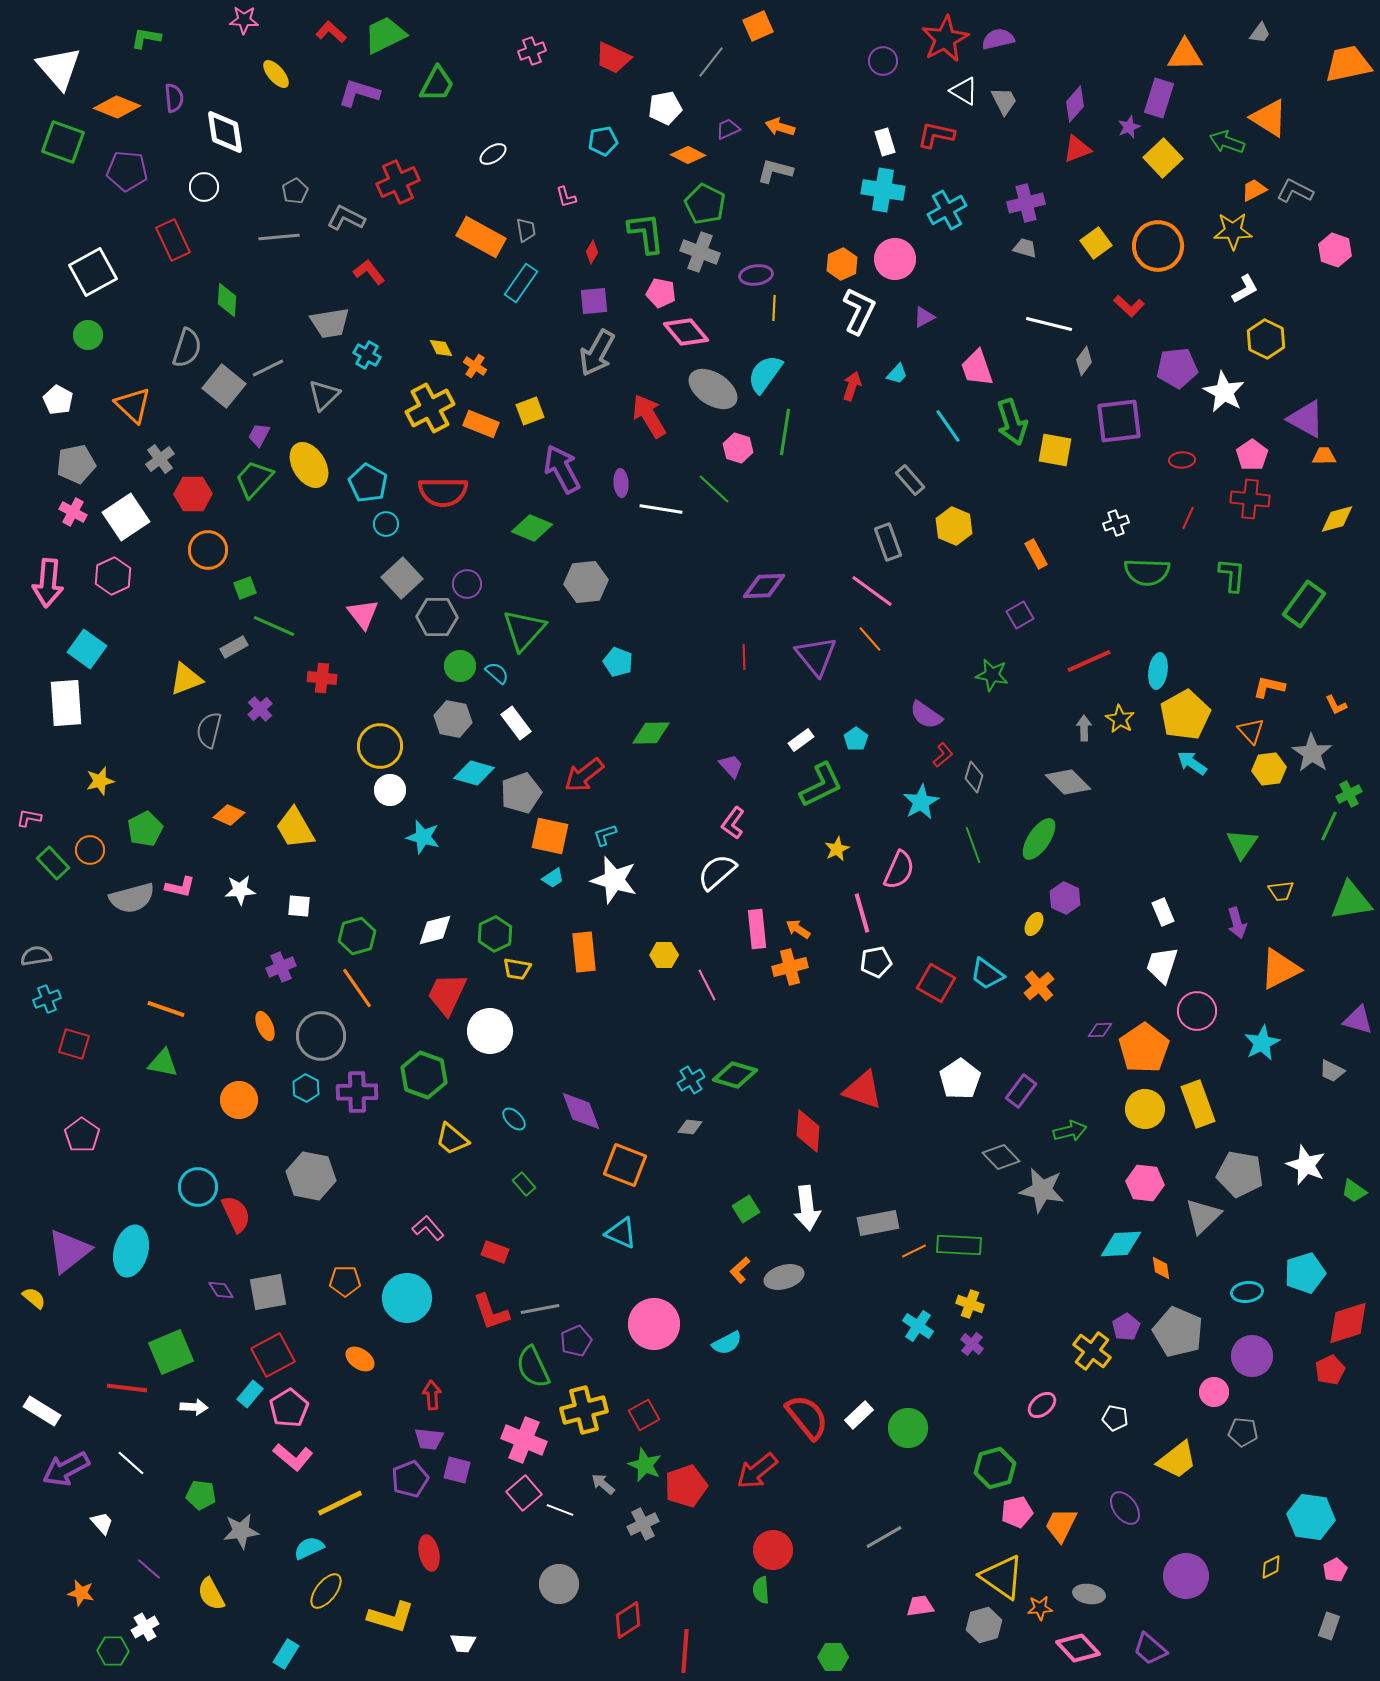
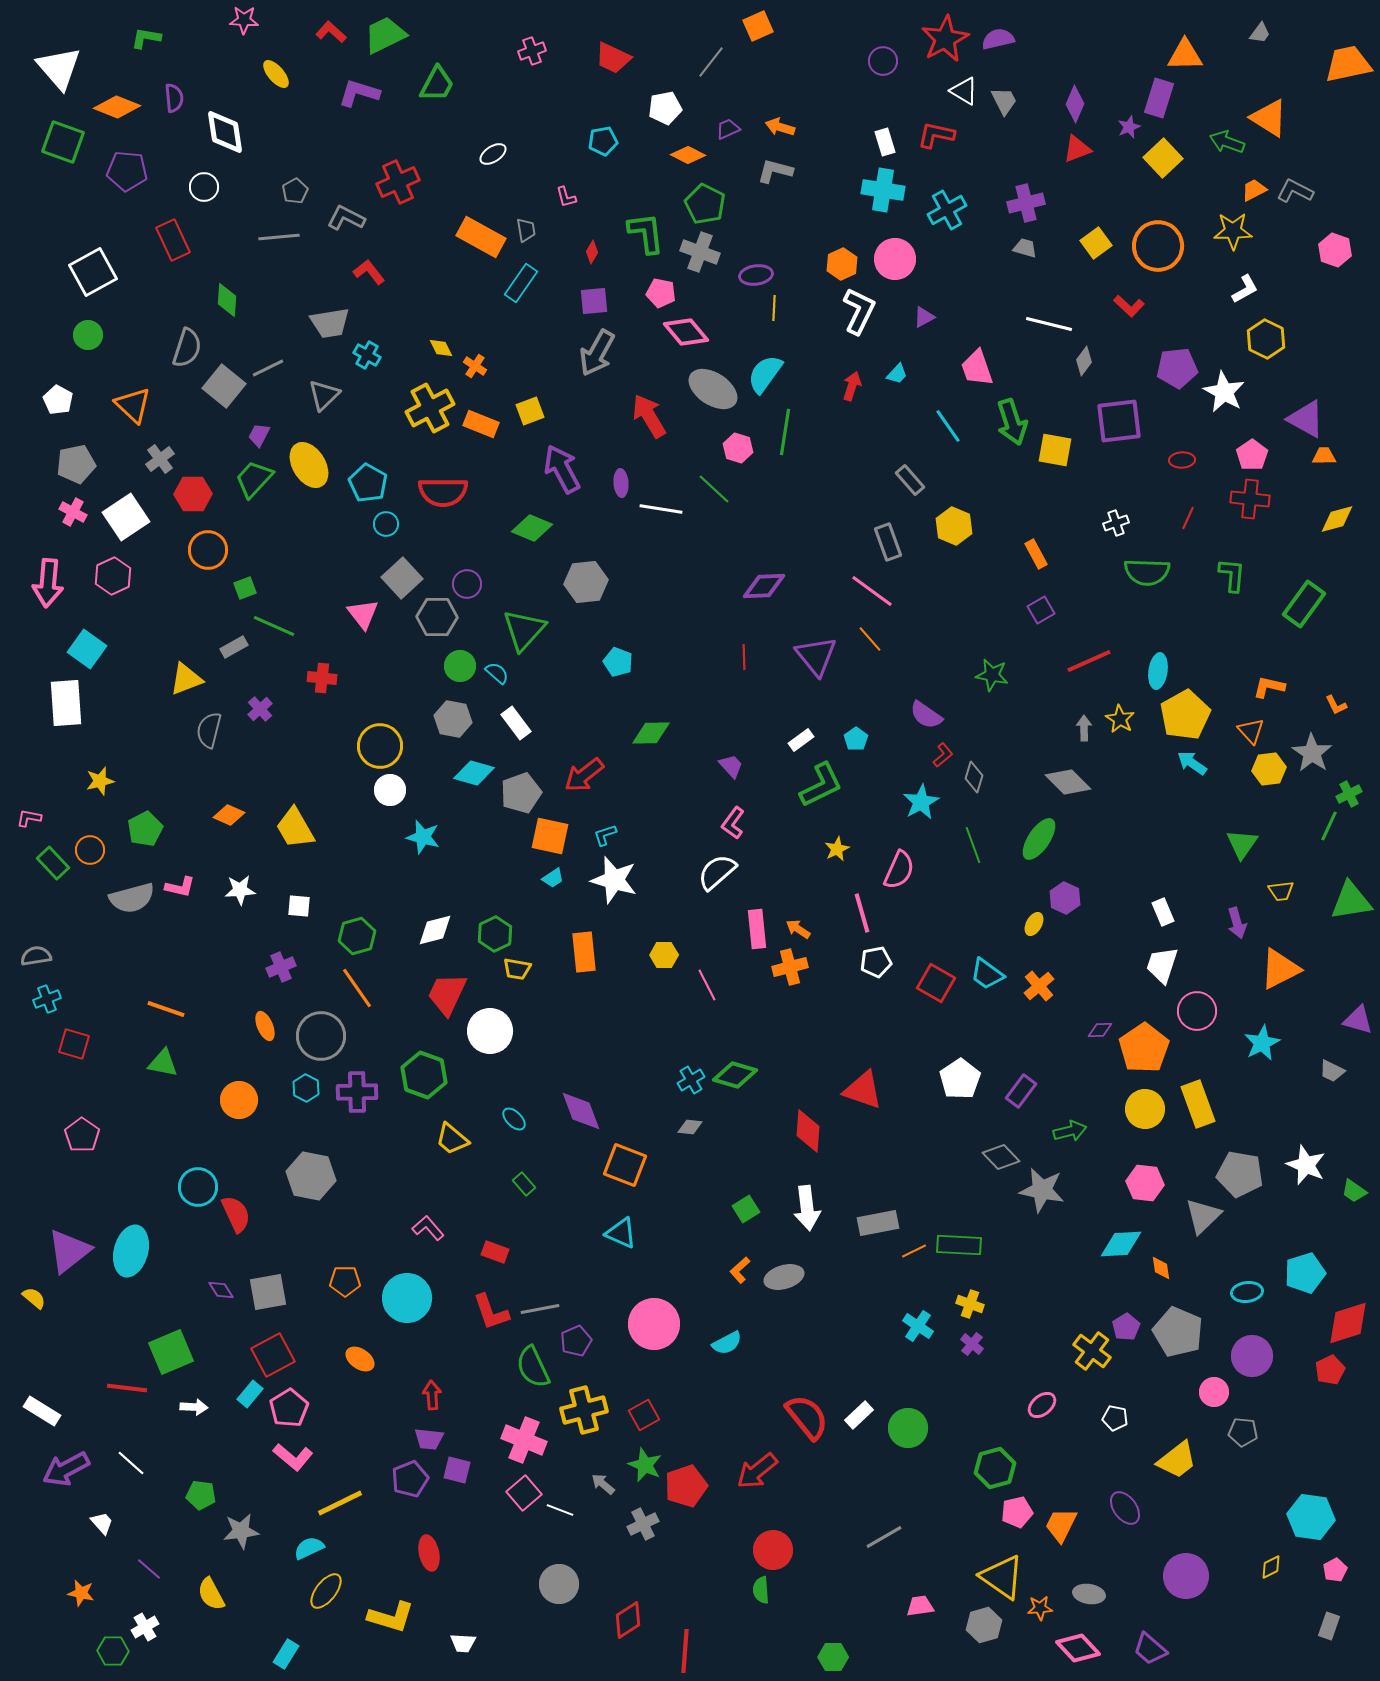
purple diamond at (1075, 104): rotated 18 degrees counterclockwise
purple square at (1020, 615): moved 21 px right, 5 px up
